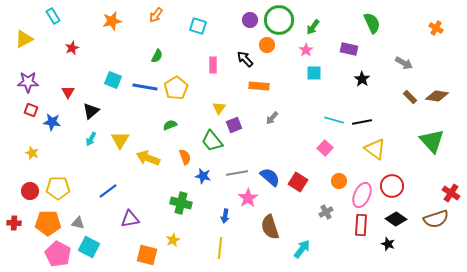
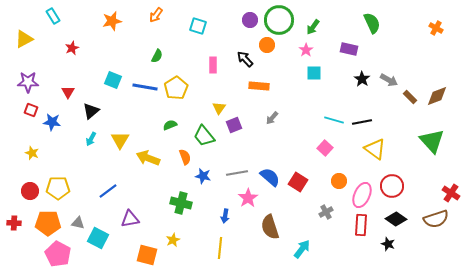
gray arrow at (404, 63): moved 15 px left, 17 px down
brown diamond at (437, 96): rotated 30 degrees counterclockwise
green trapezoid at (212, 141): moved 8 px left, 5 px up
cyan square at (89, 247): moved 9 px right, 9 px up
